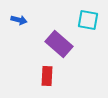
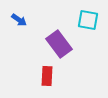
blue arrow: rotated 21 degrees clockwise
purple rectangle: rotated 12 degrees clockwise
